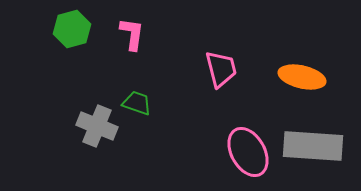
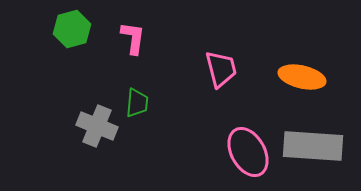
pink L-shape: moved 1 px right, 4 px down
green trapezoid: rotated 76 degrees clockwise
